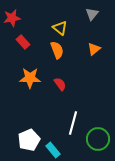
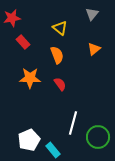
orange semicircle: moved 5 px down
green circle: moved 2 px up
